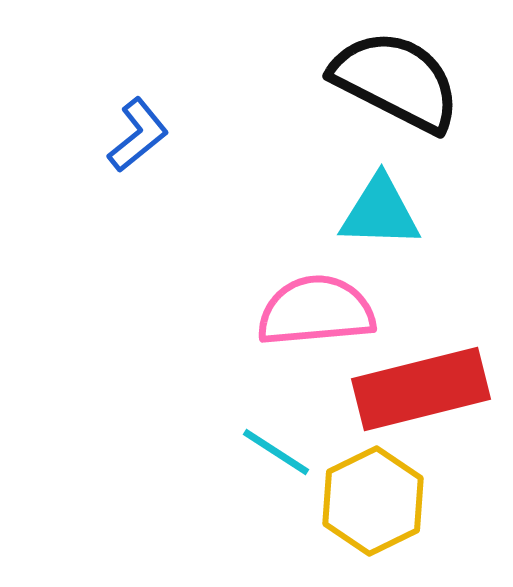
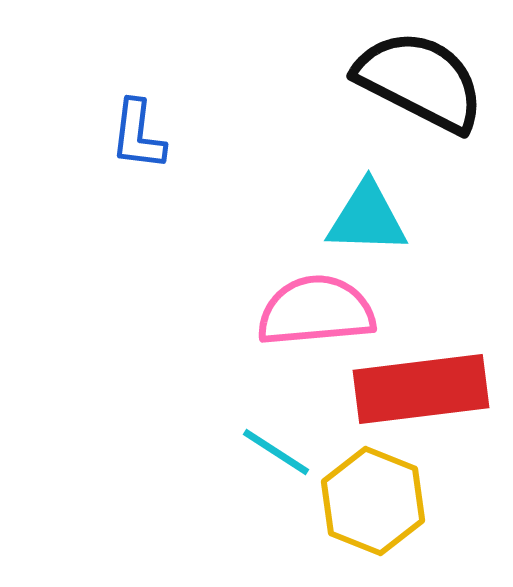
black semicircle: moved 24 px right
blue L-shape: rotated 136 degrees clockwise
cyan triangle: moved 13 px left, 6 px down
red rectangle: rotated 7 degrees clockwise
yellow hexagon: rotated 12 degrees counterclockwise
